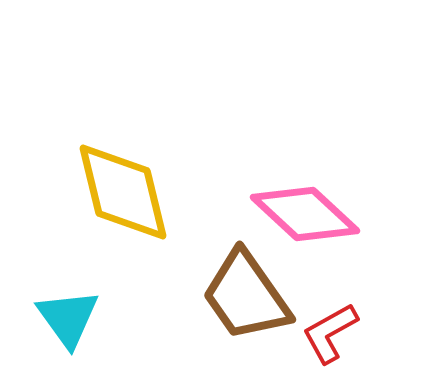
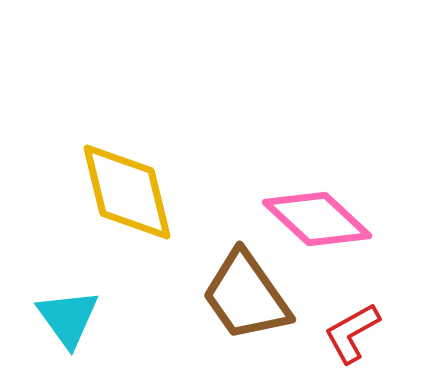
yellow diamond: moved 4 px right
pink diamond: moved 12 px right, 5 px down
red L-shape: moved 22 px right
